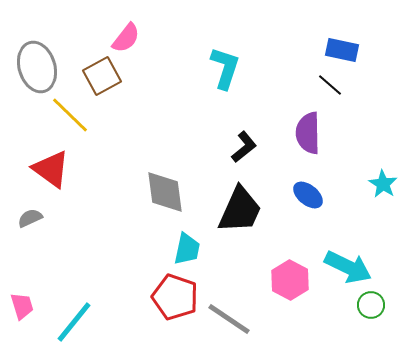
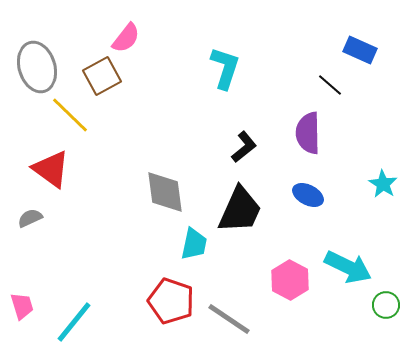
blue rectangle: moved 18 px right; rotated 12 degrees clockwise
blue ellipse: rotated 12 degrees counterclockwise
cyan trapezoid: moved 7 px right, 5 px up
red pentagon: moved 4 px left, 4 px down
green circle: moved 15 px right
